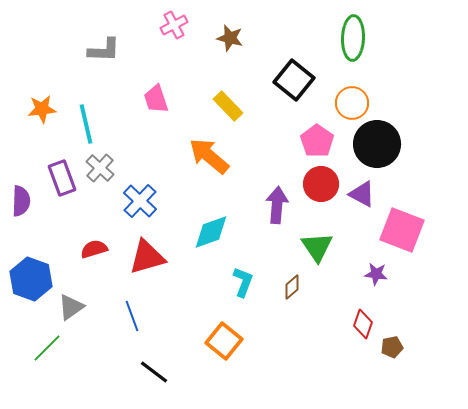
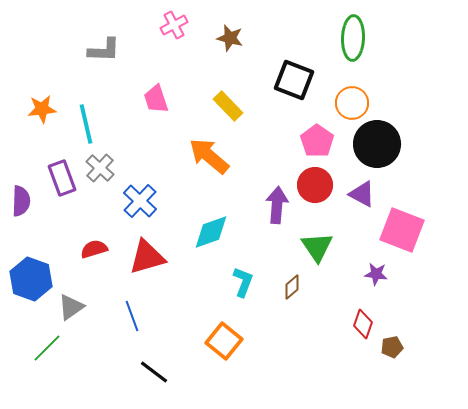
black square: rotated 18 degrees counterclockwise
red circle: moved 6 px left, 1 px down
